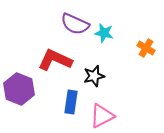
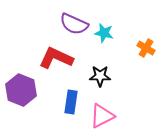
purple semicircle: moved 1 px left
red L-shape: moved 1 px right, 2 px up
black star: moved 6 px right; rotated 15 degrees clockwise
purple hexagon: moved 2 px right, 1 px down
